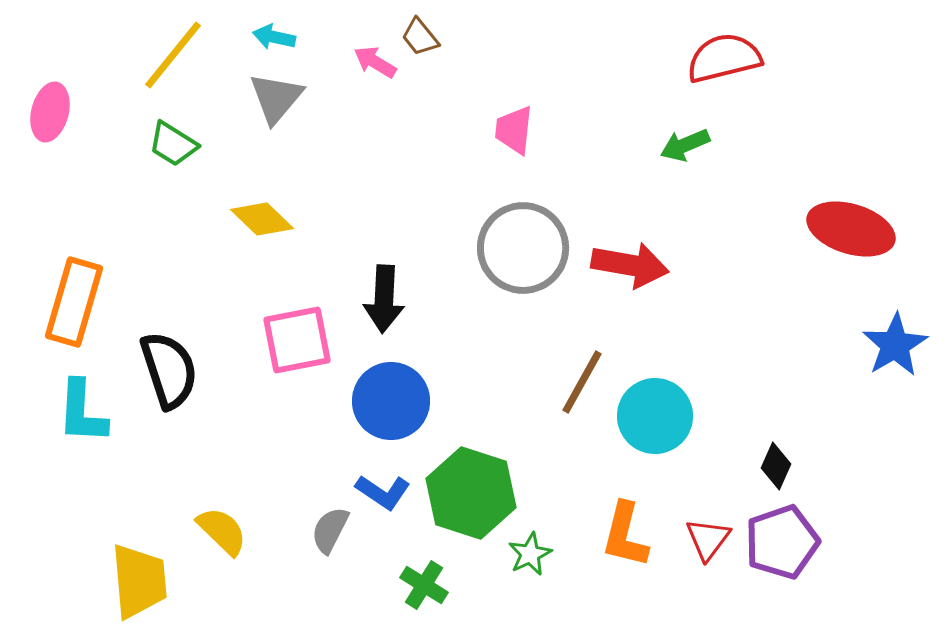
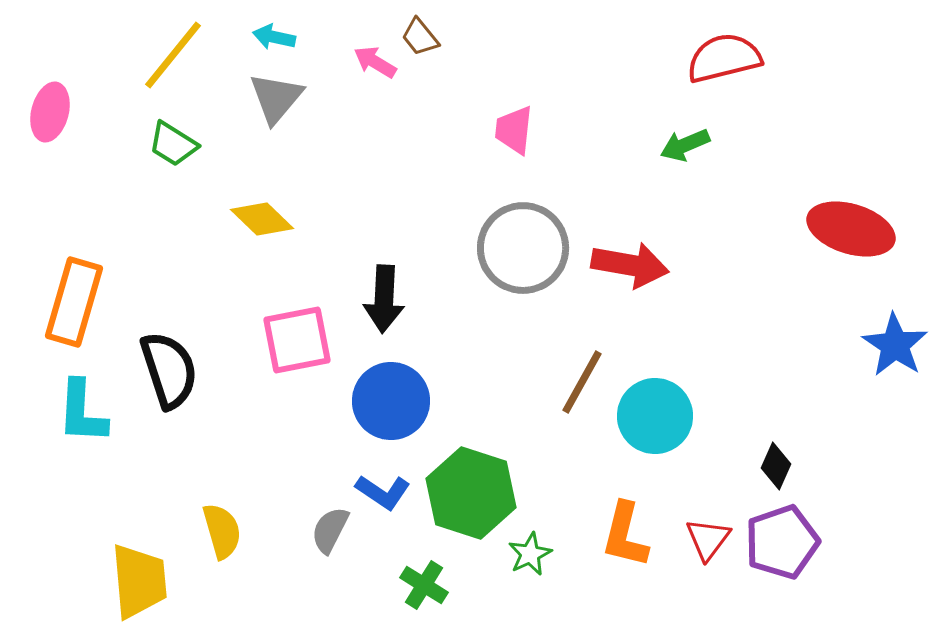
blue star: rotated 8 degrees counterclockwise
yellow semicircle: rotated 30 degrees clockwise
